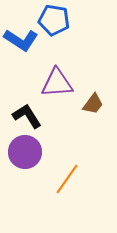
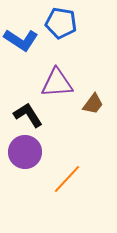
blue pentagon: moved 7 px right, 3 px down
black L-shape: moved 1 px right, 1 px up
orange line: rotated 8 degrees clockwise
